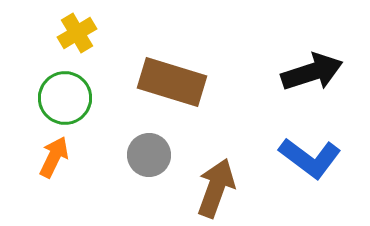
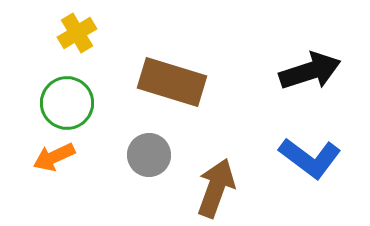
black arrow: moved 2 px left, 1 px up
green circle: moved 2 px right, 5 px down
orange arrow: rotated 141 degrees counterclockwise
